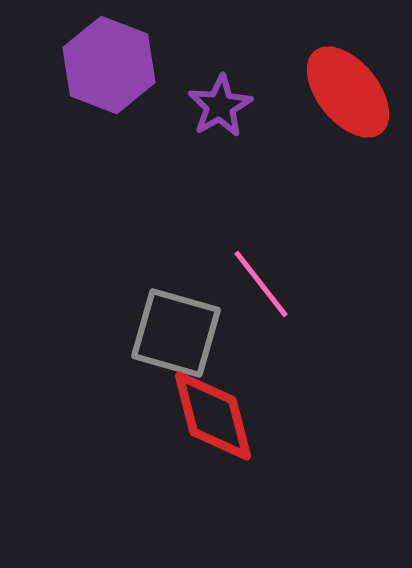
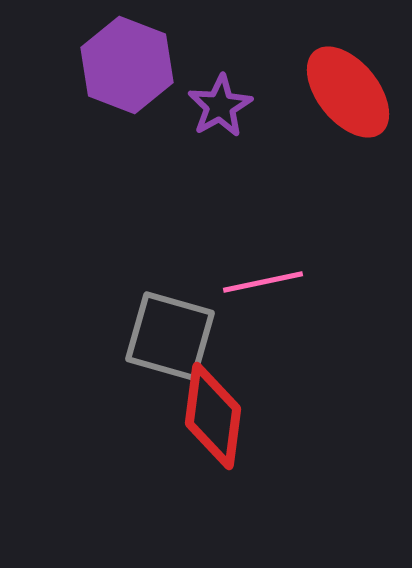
purple hexagon: moved 18 px right
pink line: moved 2 px right, 2 px up; rotated 64 degrees counterclockwise
gray square: moved 6 px left, 3 px down
red diamond: rotated 22 degrees clockwise
